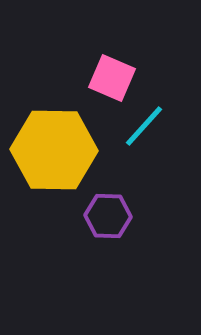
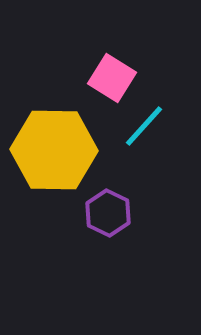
pink square: rotated 9 degrees clockwise
purple hexagon: moved 3 px up; rotated 24 degrees clockwise
